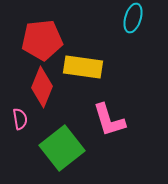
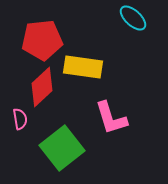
cyan ellipse: rotated 64 degrees counterclockwise
red diamond: rotated 24 degrees clockwise
pink L-shape: moved 2 px right, 2 px up
